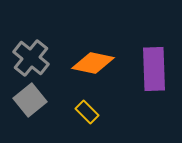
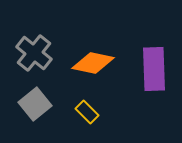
gray cross: moved 3 px right, 5 px up
gray square: moved 5 px right, 4 px down
